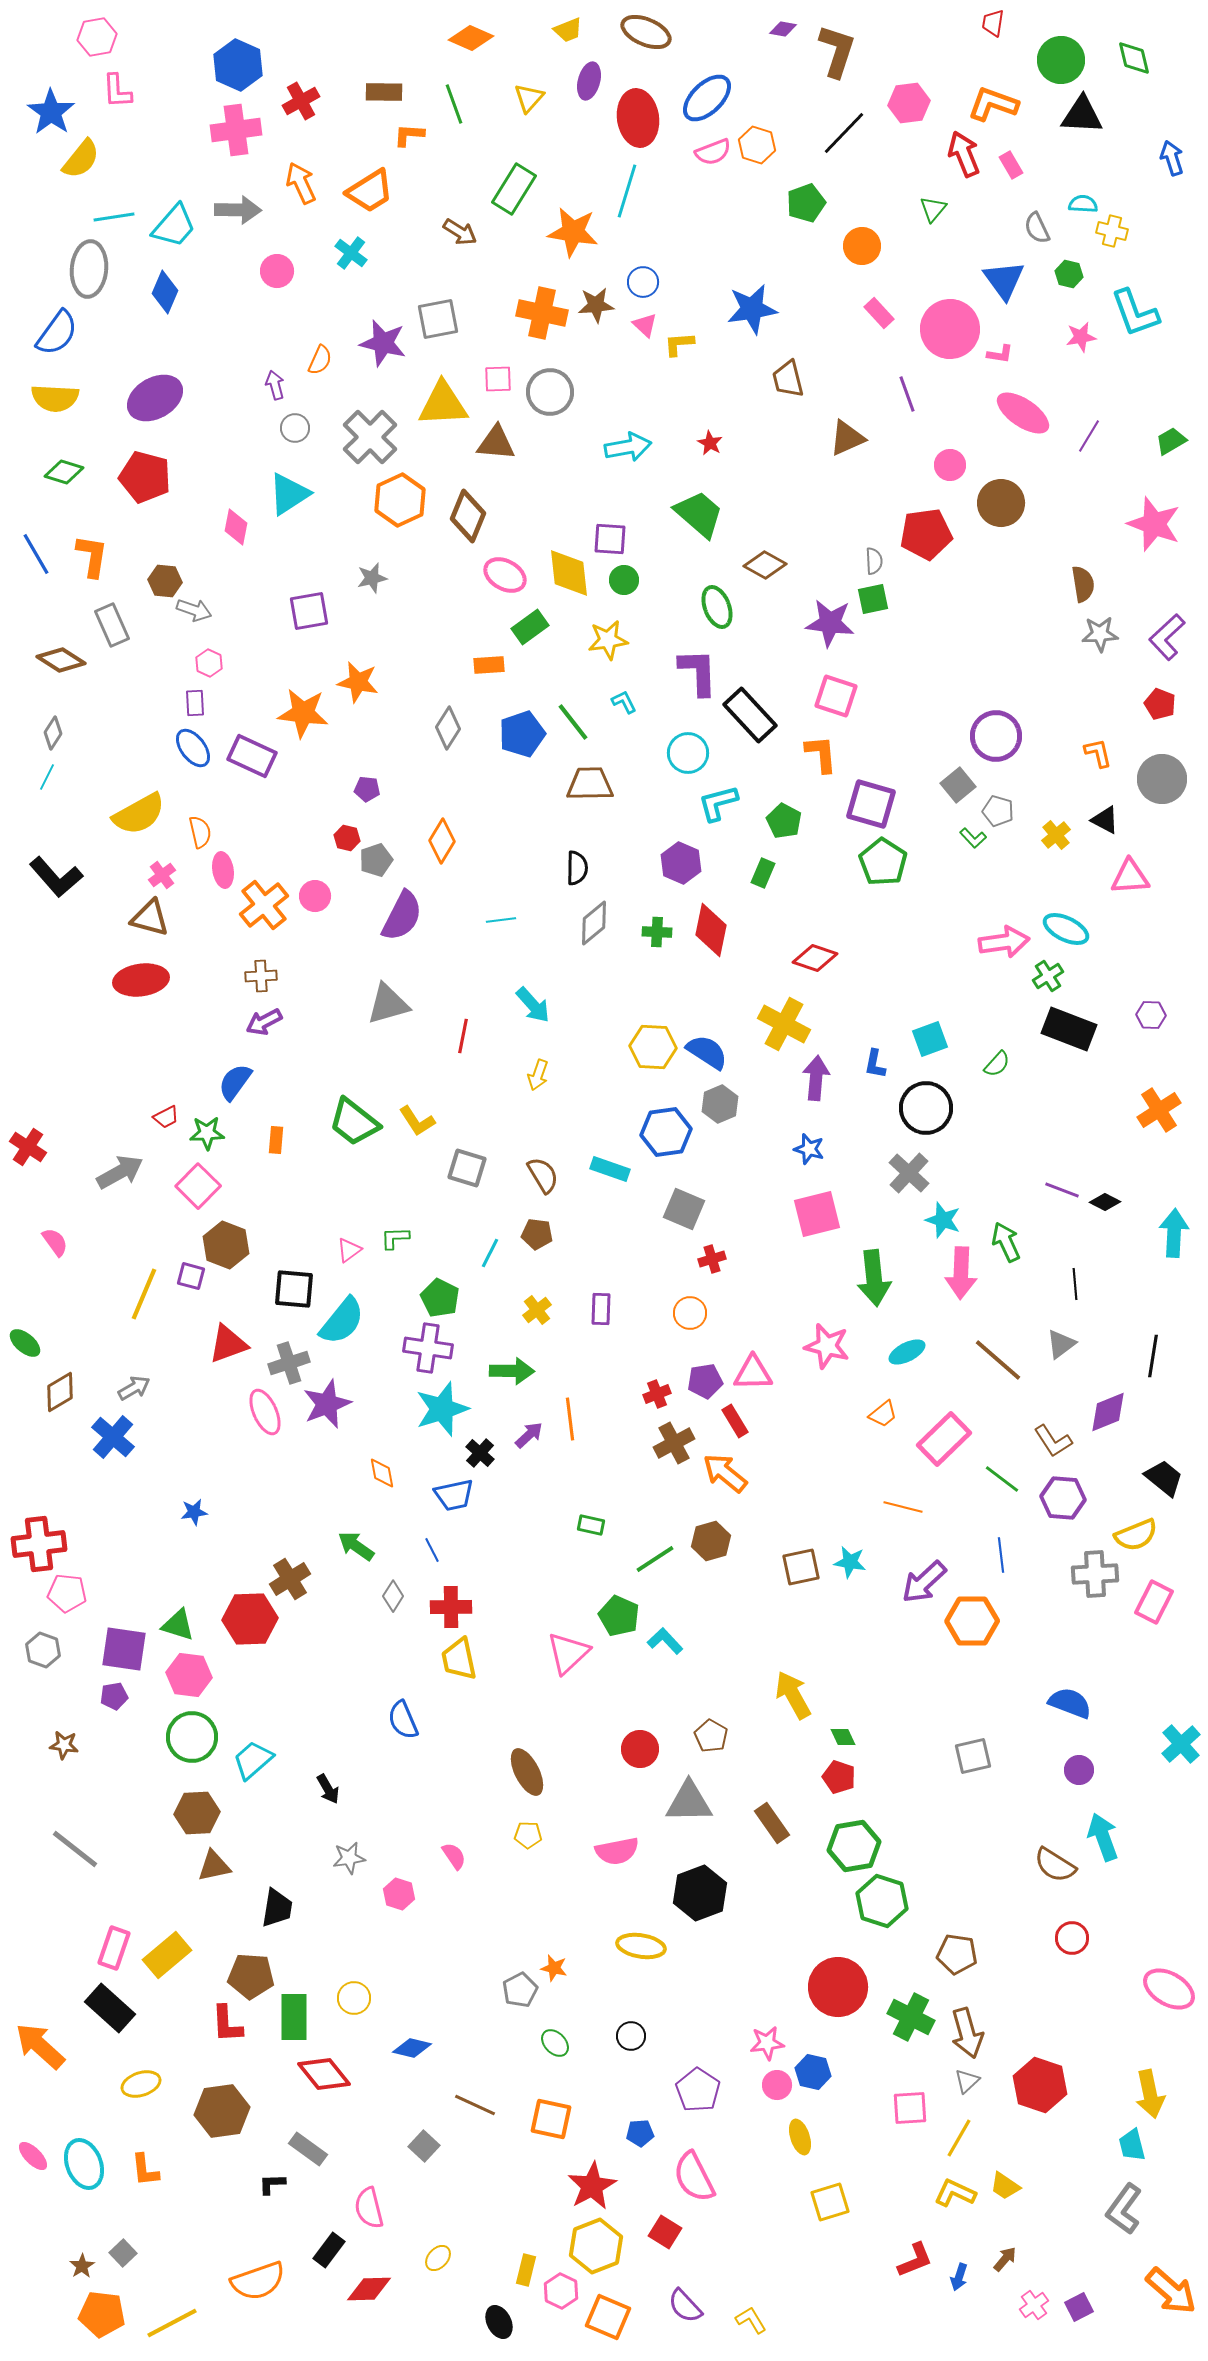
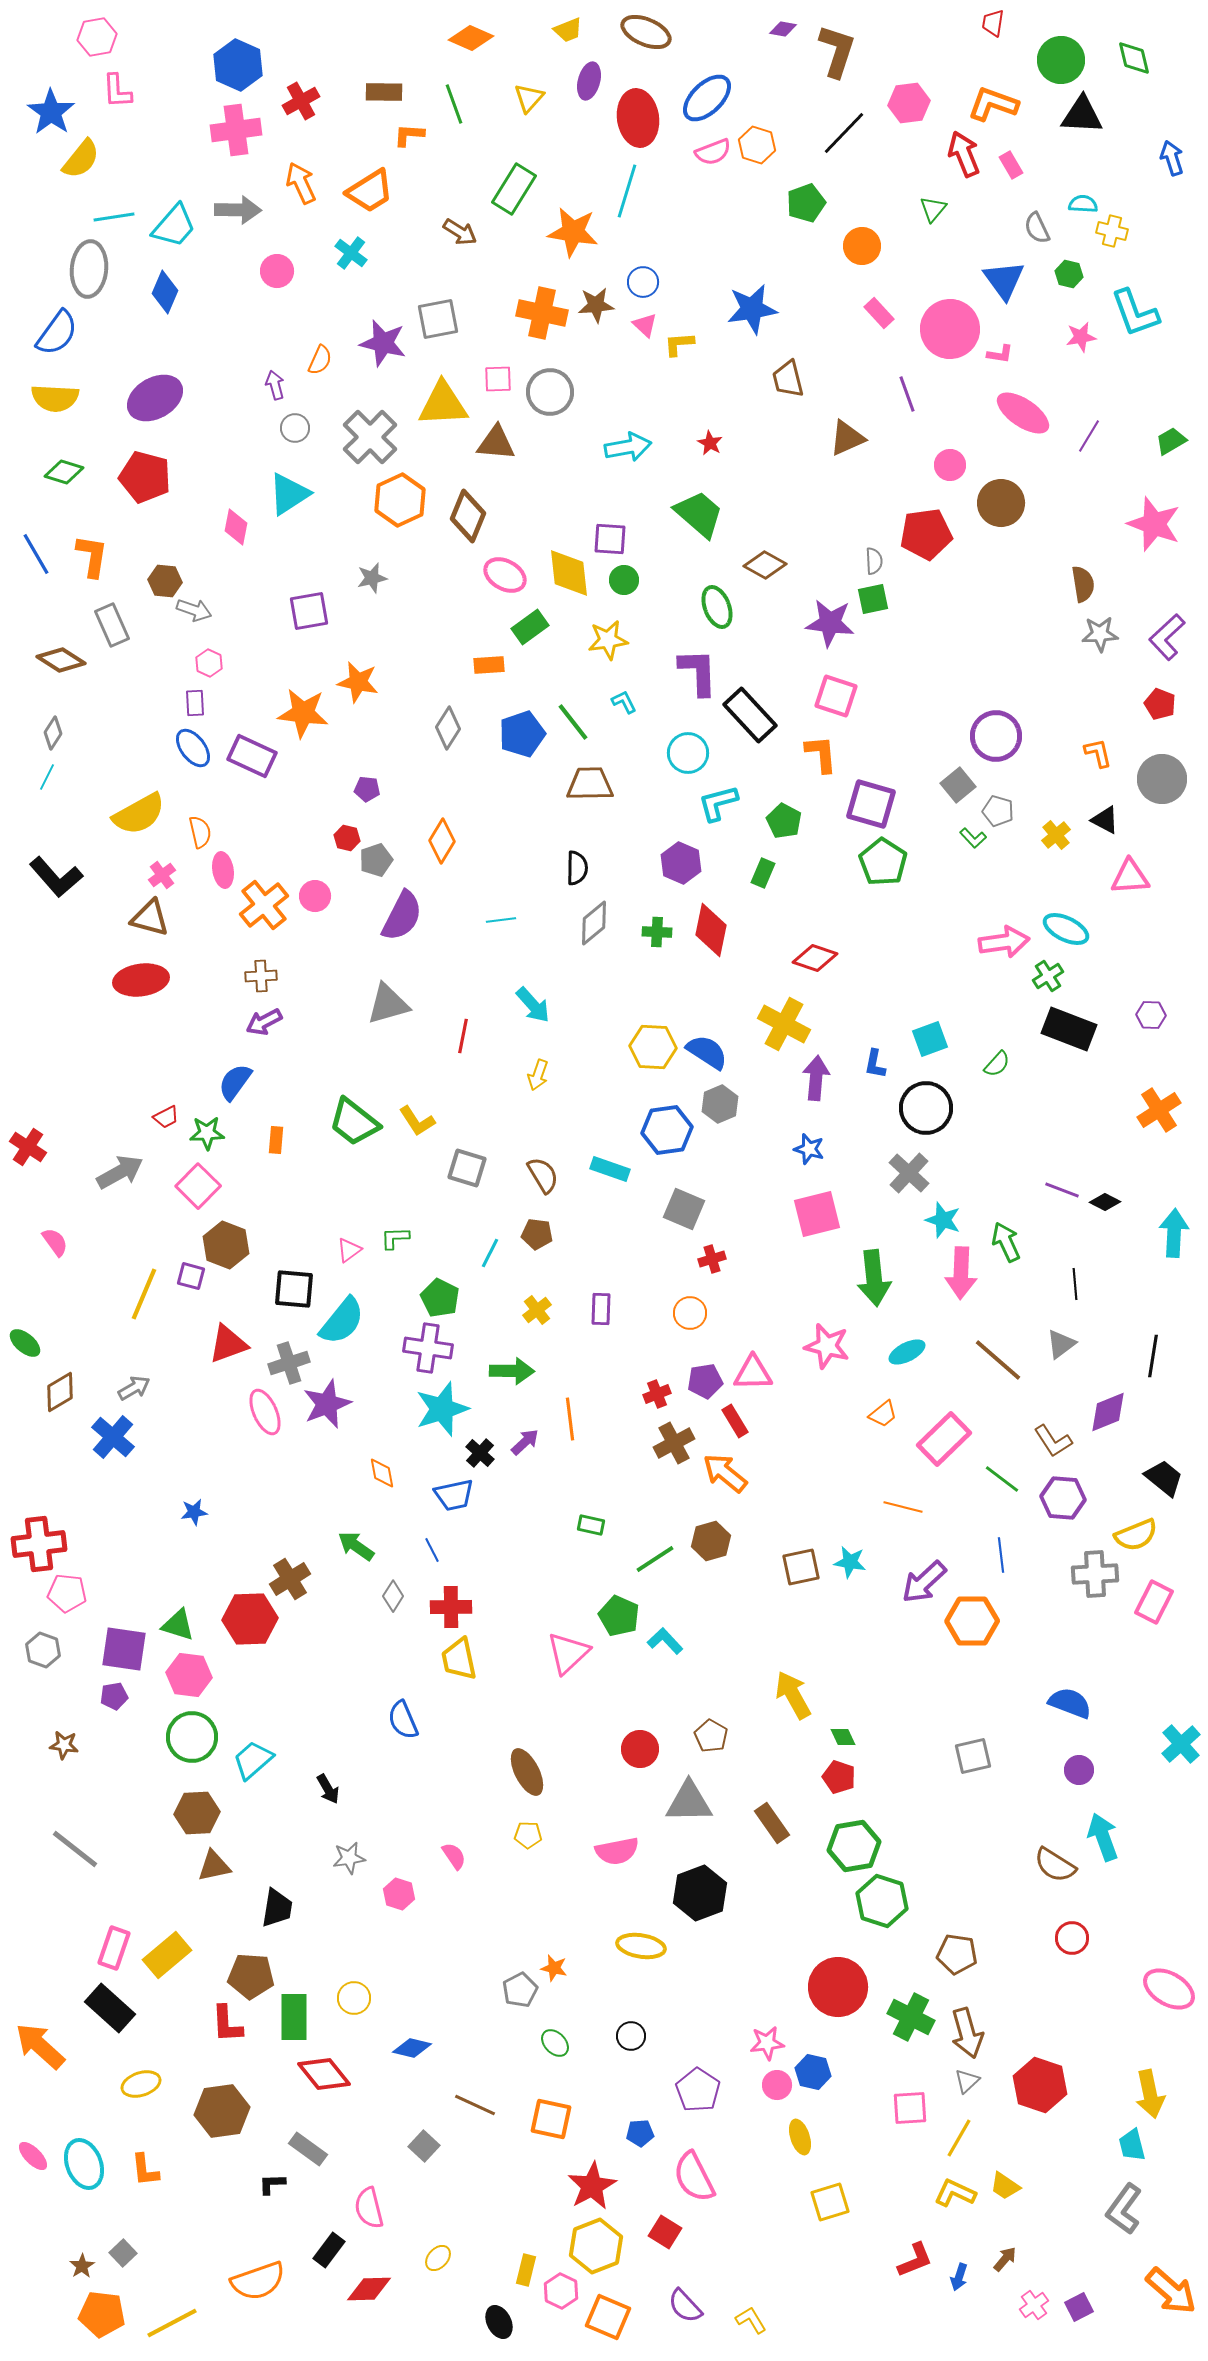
blue hexagon at (666, 1132): moved 1 px right, 2 px up
purple arrow at (529, 1435): moved 4 px left, 7 px down
